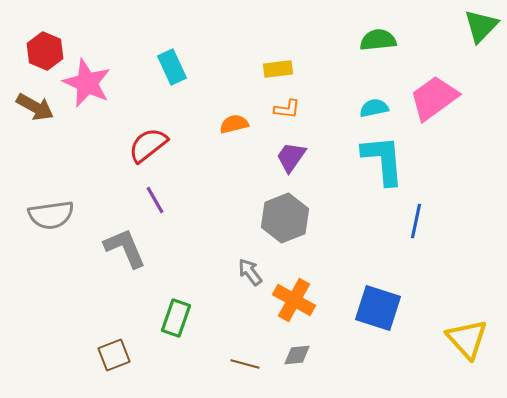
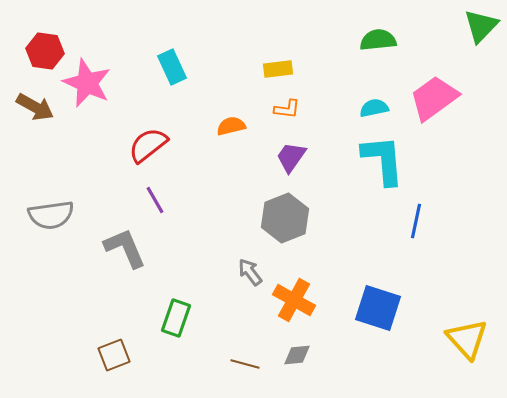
red hexagon: rotated 15 degrees counterclockwise
orange semicircle: moved 3 px left, 2 px down
